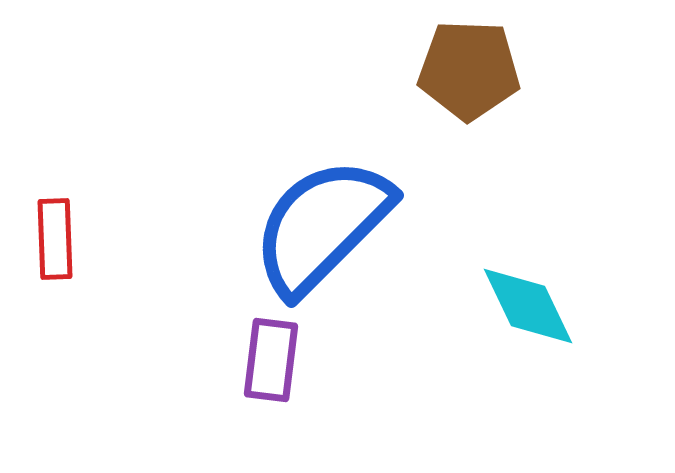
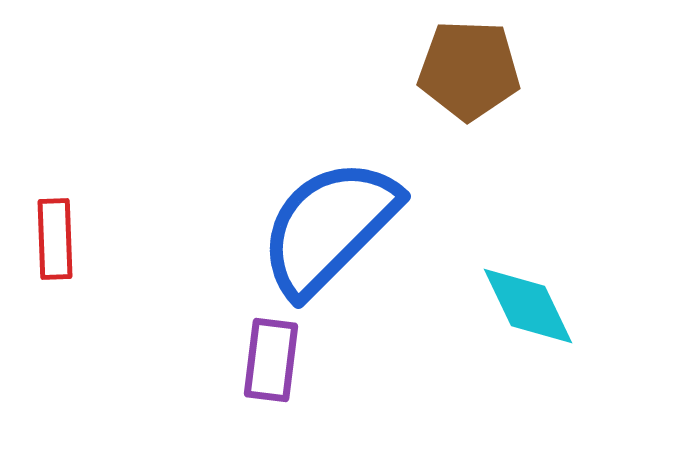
blue semicircle: moved 7 px right, 1 px down
